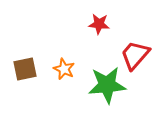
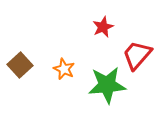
red star: moved 4 px right, 3 px down; rotated 30 degrees counterclockwise
red trapezoid: moved 2 px right
brown square: moved 5 px left, 4 px up; rotated 30 degrees counterclockwise
